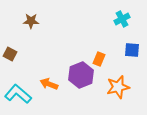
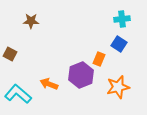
cyan cross: rotated 21 degrees clockwise
blue square: moved 13 px left, 6 px up; rotated 28 degrees clockwise
